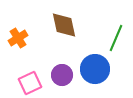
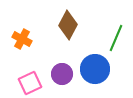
brown diamond: moved 4 px right; rotated 40 degrees clockwise
orange cross: moved 4 px right, 1 px down; rotated 30 degrees counterclockwise
purple circle: moved 1 px up
